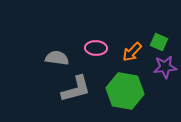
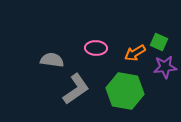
orange arrow: moved 3 px right, 1 px down; rotated 15 degrees clockwise
gray semicircle: moved 5 px left, 2 px down
gray L-shape: rotated 20 degrees counterclockwise
